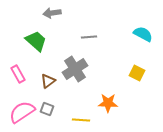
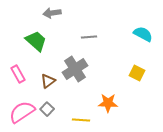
gray square: rotated 24 degrees clockwise
